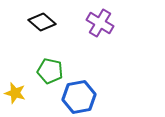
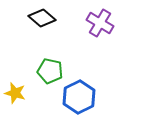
black diamond: moved 4 px up
blue hexagon: rotated 16 degrees counterclockwise
